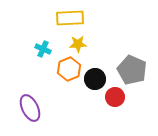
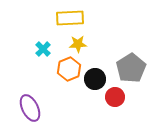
cyan cross: rotated 21 degrees clockwise
gray pentagon: moved 1 px left, 2 px up; rotated 16 degrees clockwise
